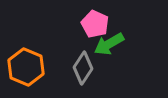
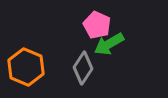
pink pentagon: moved 2 px right, 1 px down
